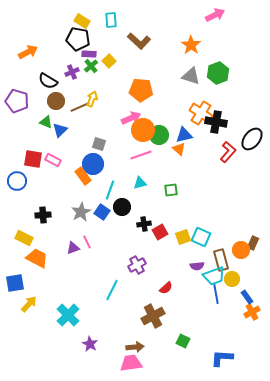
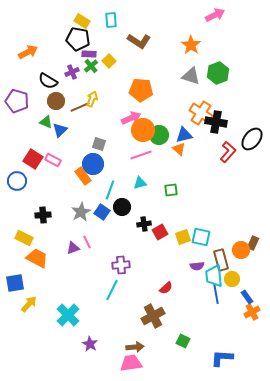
brown L-shape at (139, 41): rotated 10 degrees counterclockwise
red square at (33, 159): rotated 24 degrees clockwise
cyan square at (201, 237): rotated 12 degrees counterclockwise
purple cross at (137, 265): moved 16 px left; rotated 24 degrees clockwise
cyan trapezoid at (214, 276): rotated 105 degrees clockwise
